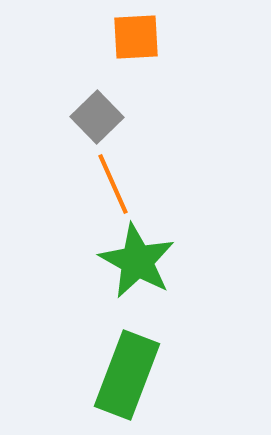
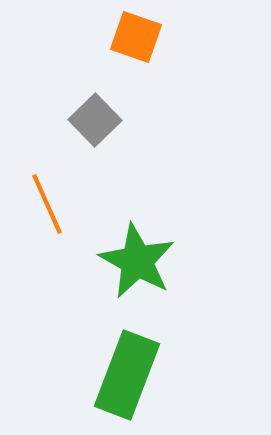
orange square: rotated 22 degrees clockwise
gray square: moved 2 px left, 3 px down
orange line: moved 66 px left, 20 px down
